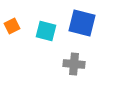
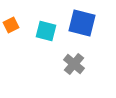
orange square: moved 1 px left, 1 px up
gray cross: rotated 35 degrees clockwise
